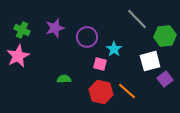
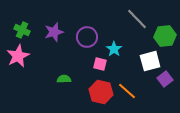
purple star: moved 1 px left, 4 px down
